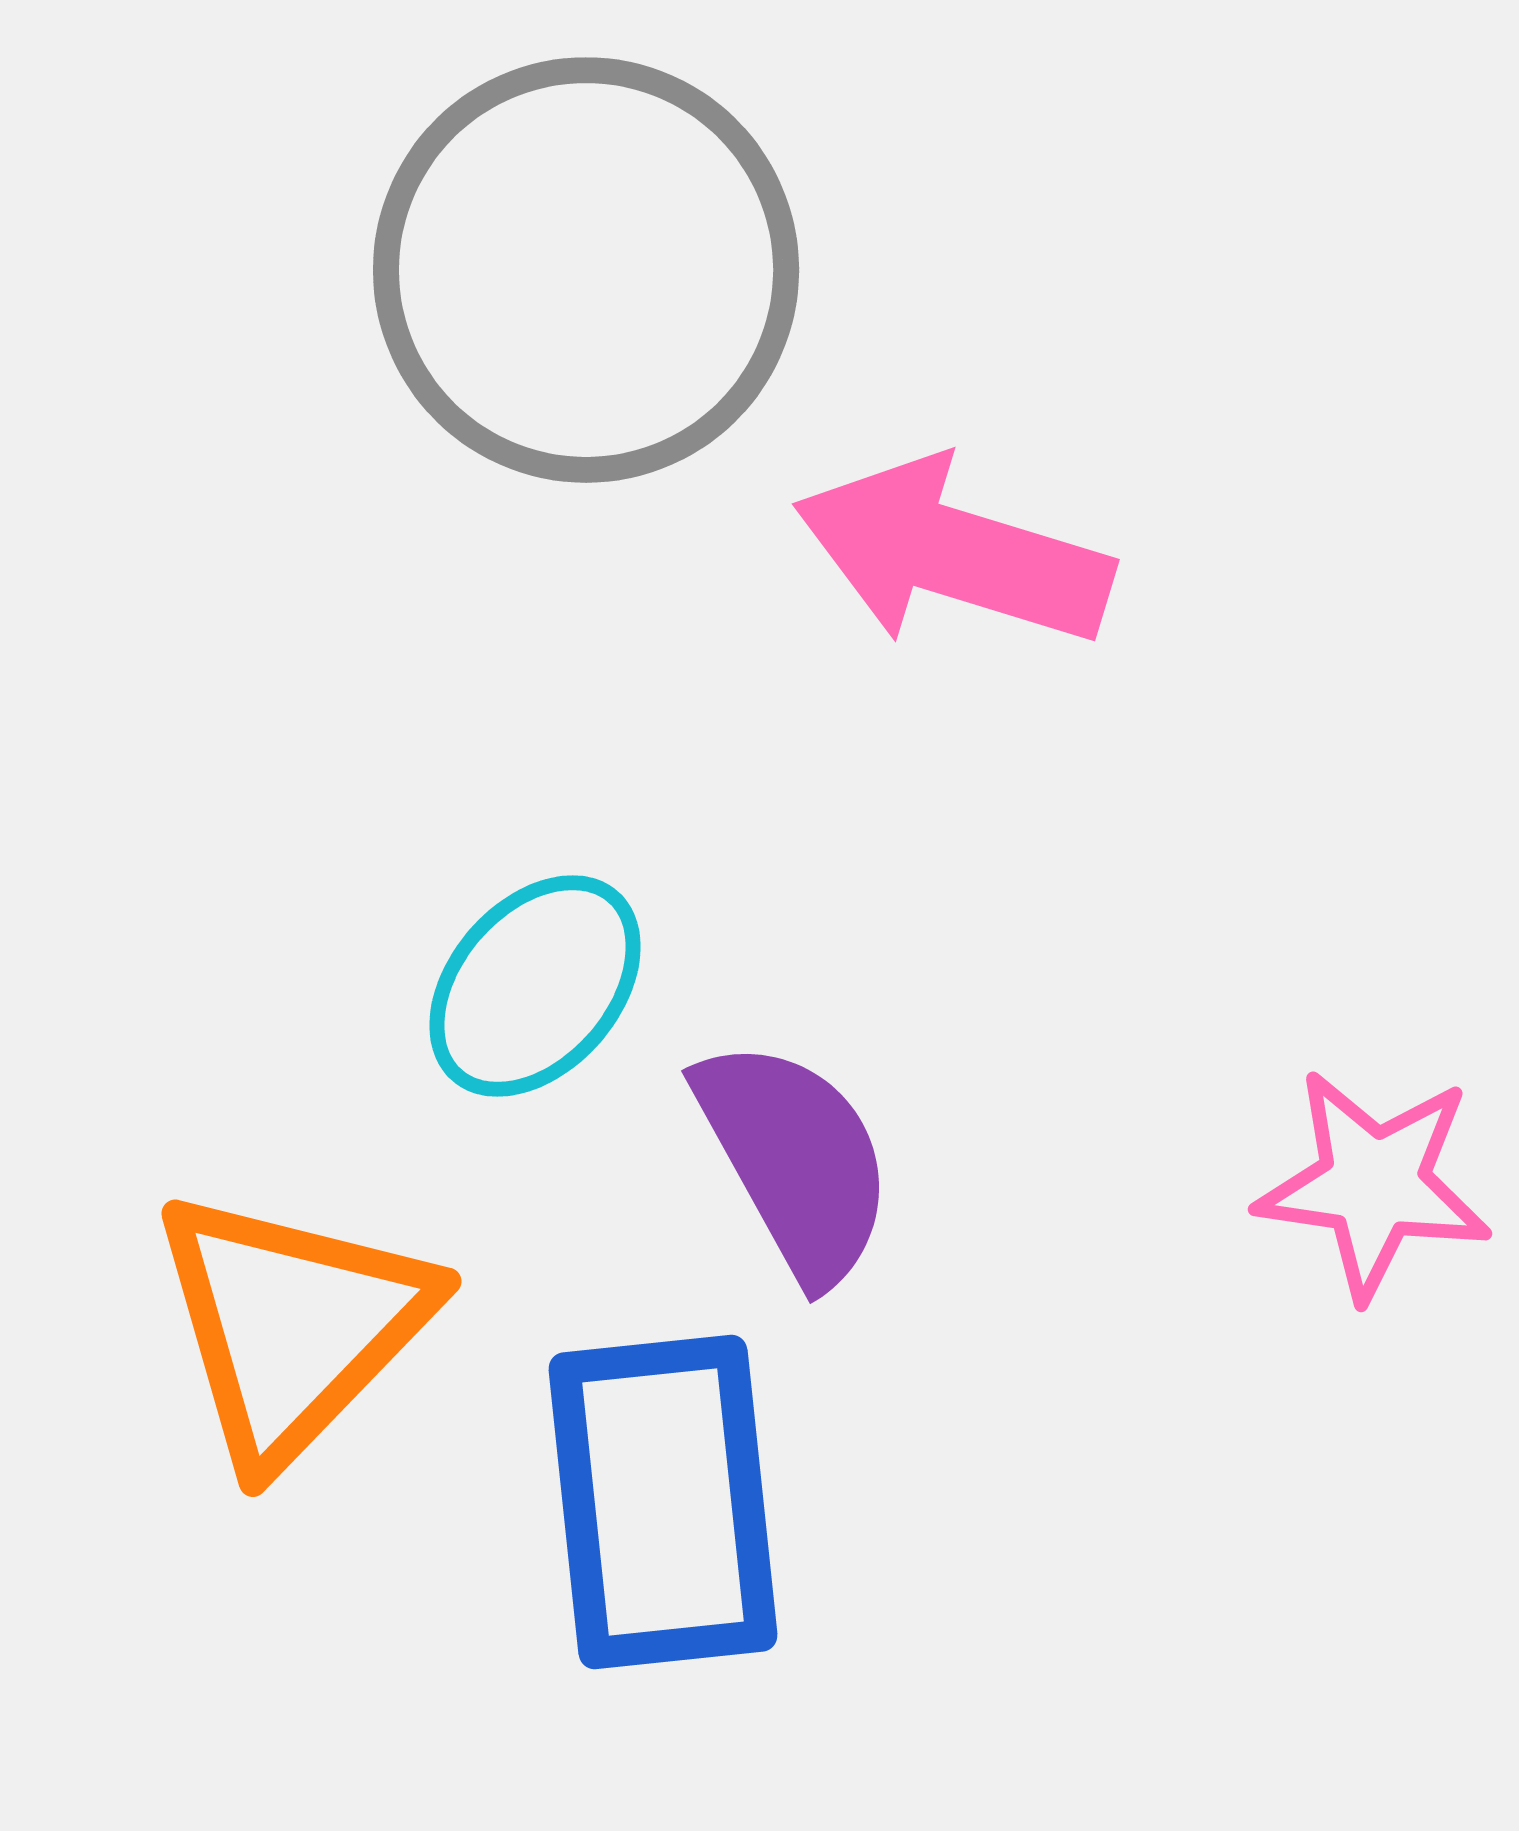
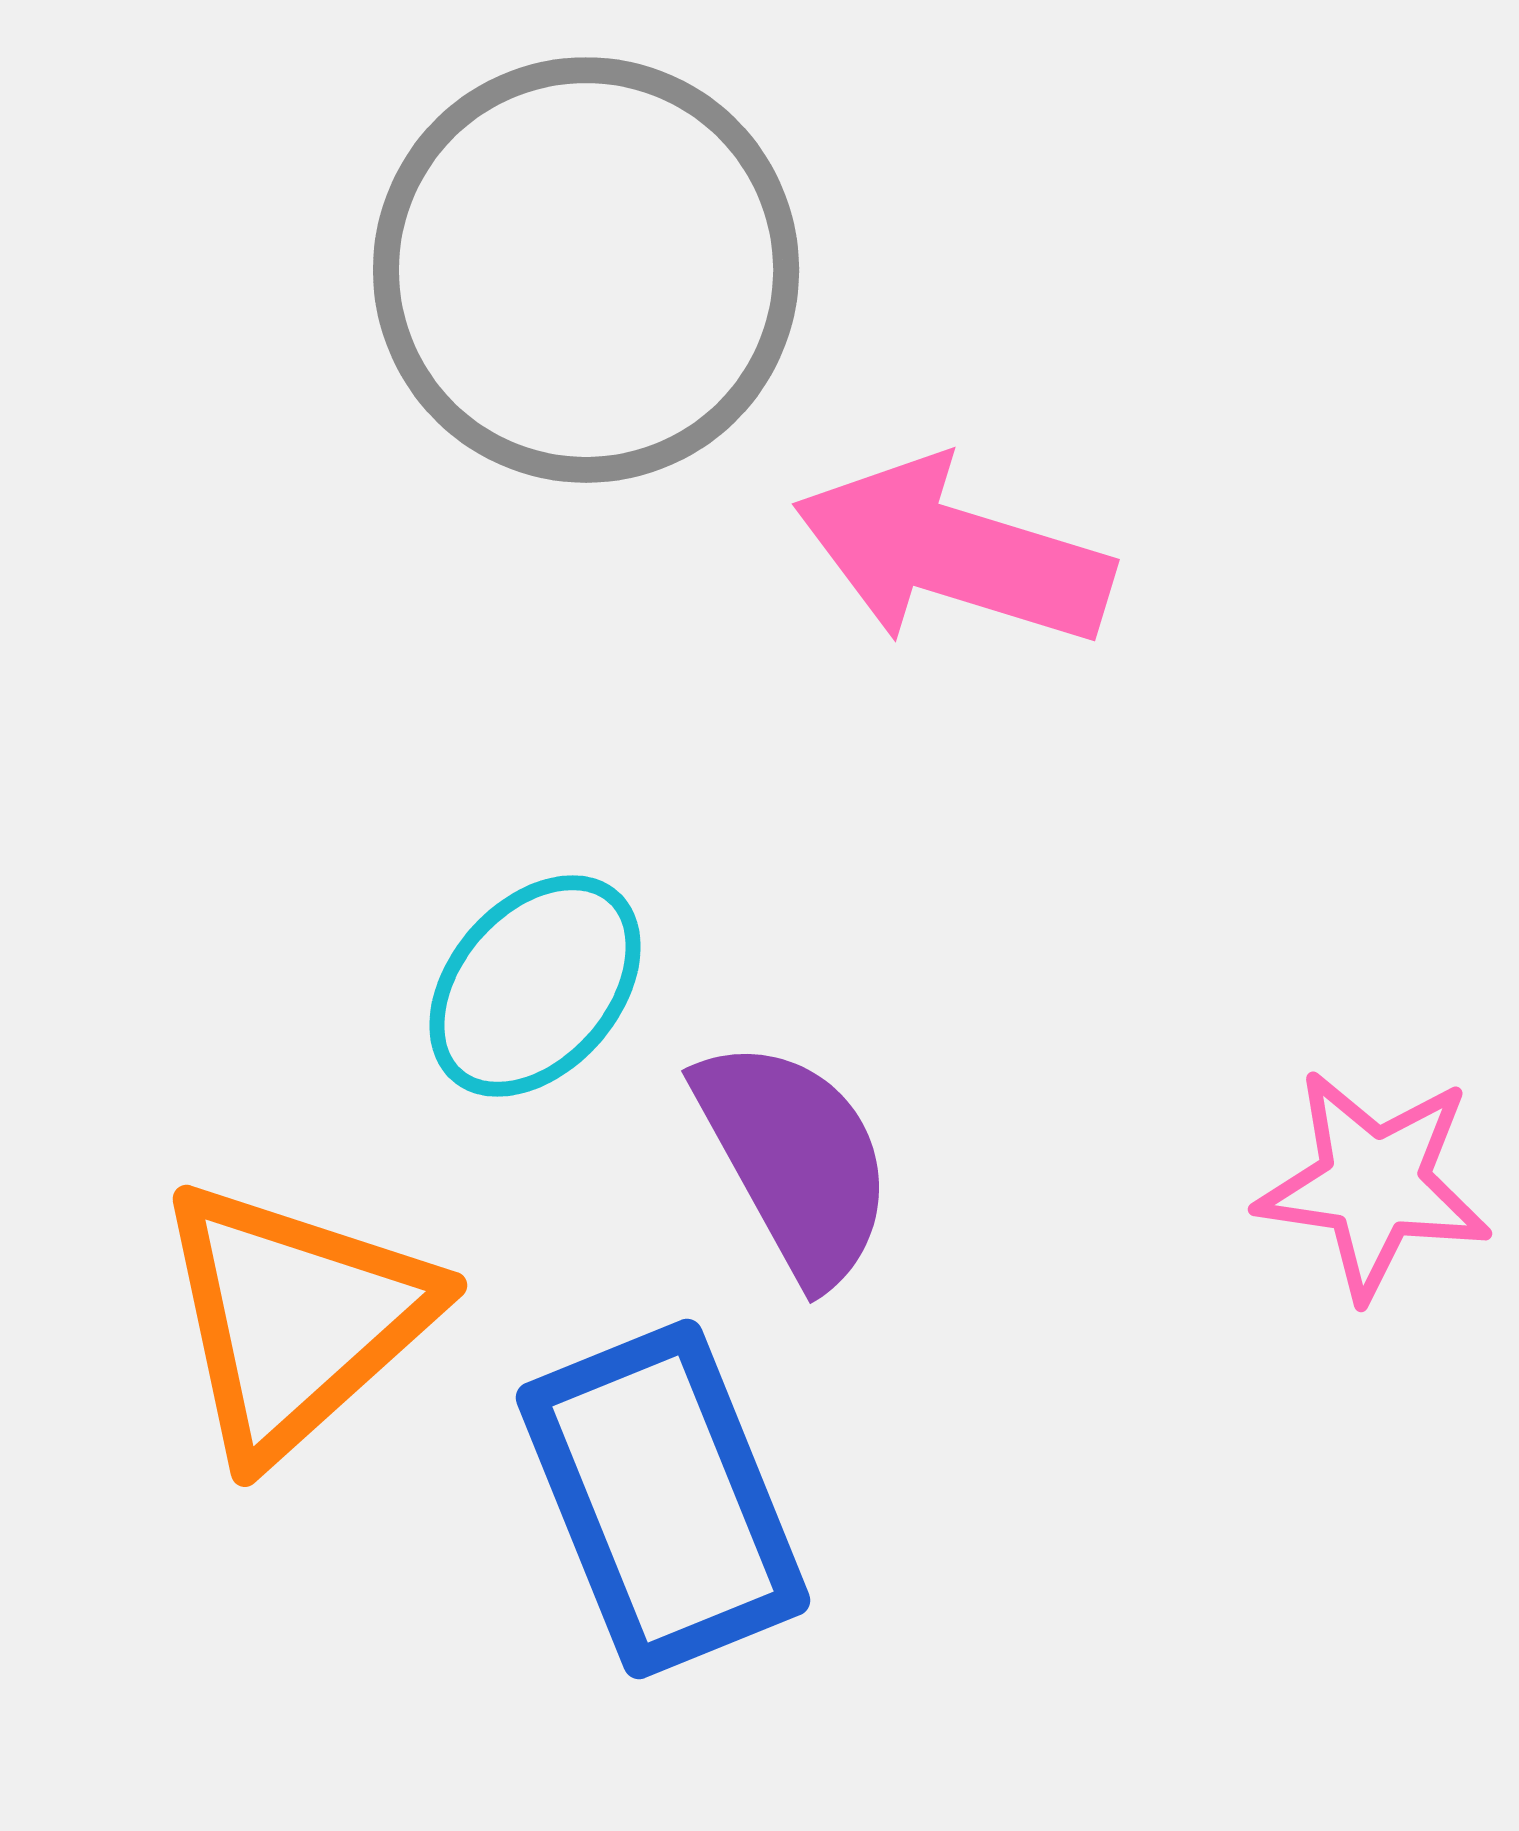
orange triangle: moved 3 px right, 7 px up; rotated 4 degrees clockwise
blue rectangle: moved 3 px up; rotated 16 degrees counterclockwise
